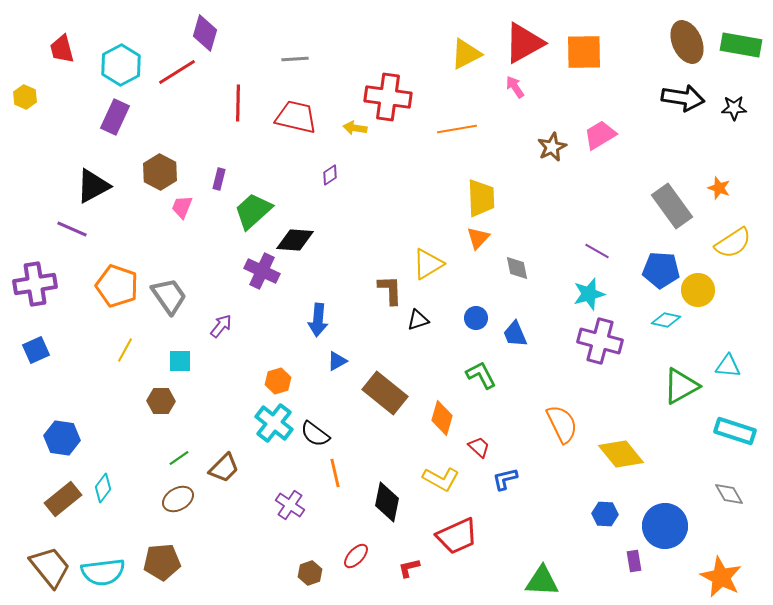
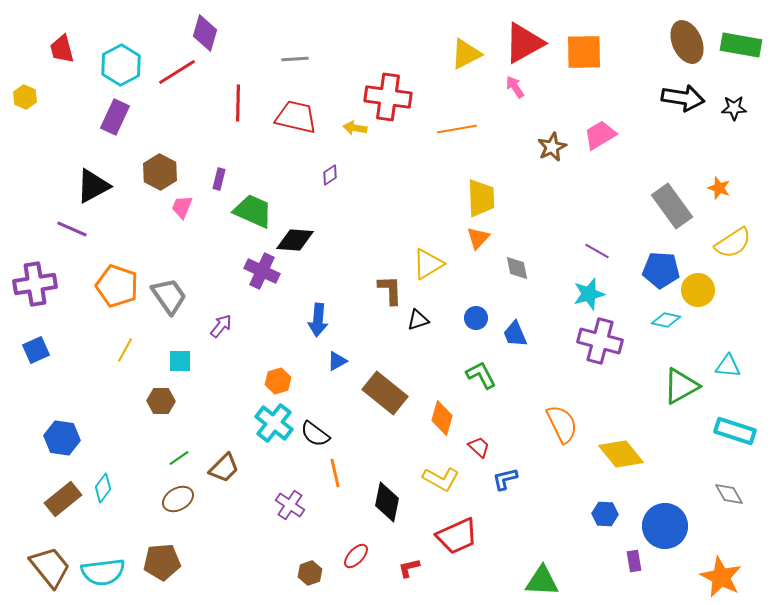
green trapezoid at (253, 211): rotated 66 degrees clockwise
